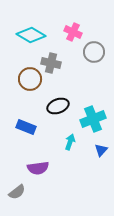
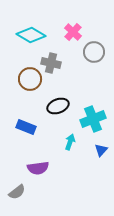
pink cross: rotated 18 degrees clockwise
